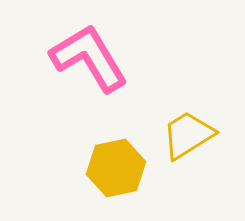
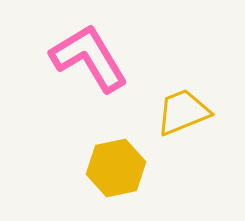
yellow trapezoid: moved 5 px left, 23 px up; rotated 10 degrees clockwise
